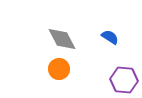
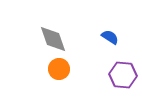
gray diamond: moved 9 px left; rotated 8 degrees clockwise
purple hexagon: moved 1 px left, 5 px up
